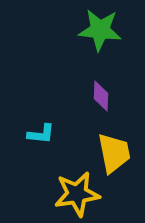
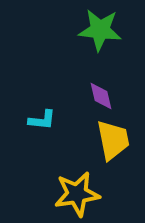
purple diamond: rotated 16 degrees counterclockwise
cyan L-shape: moved 1 px right, 14 px up
yellow trapezoid: moved 1 px left, 13 px up
